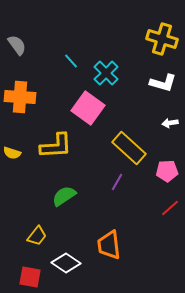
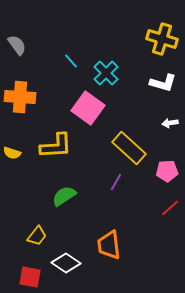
purple line: moved 1 px left
